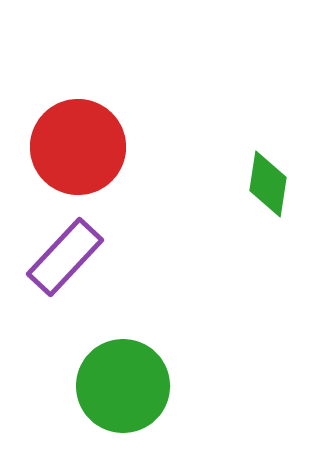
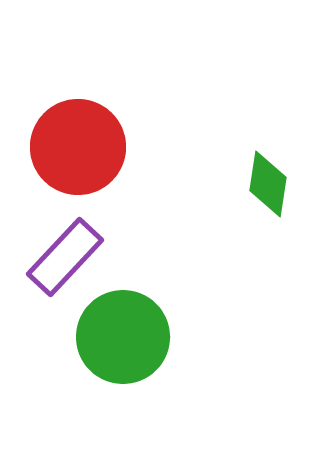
green circle: moved 49 px up
